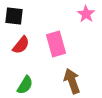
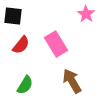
black square: moved 1 px left
pink rectangle: rotated 15 degrees counterclockwise
brown arrow: rotated 10 degrees counterclockwise
